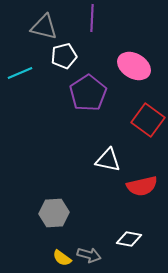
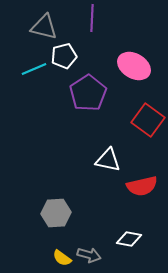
cyan line: moved 14 px right, 4 px up
gray hexagon: moved 2 px right
